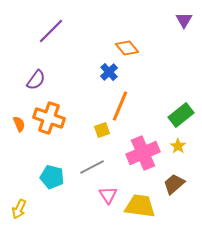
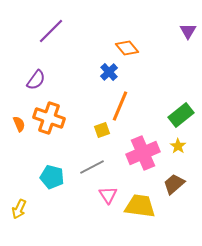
purple triangle: moved 4 px right, 11 px down
